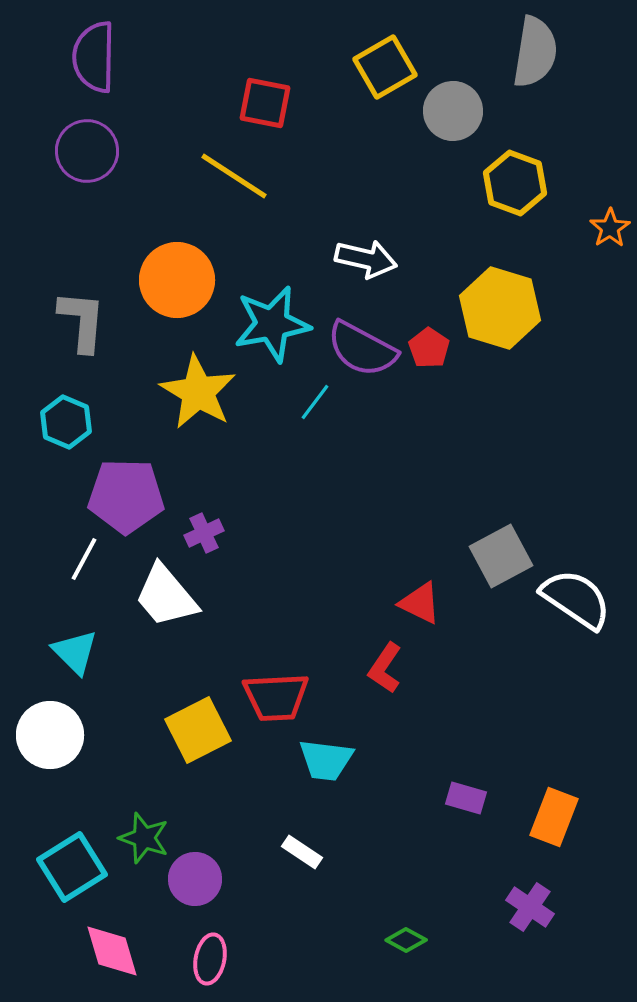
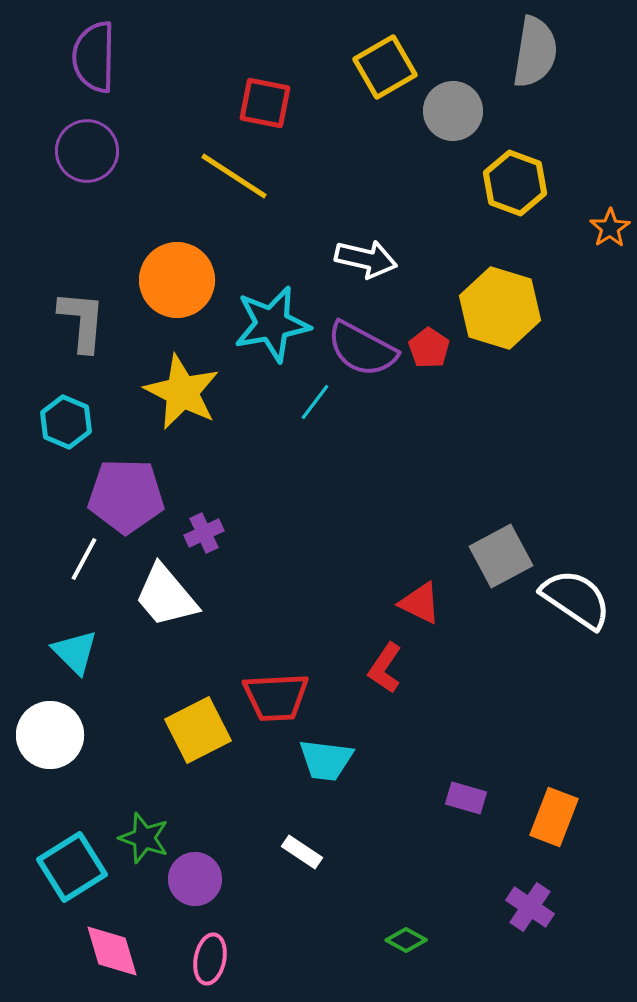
yellow star at (198, 392): moved 16 px left; rotated 4 degrees counterclockwise
